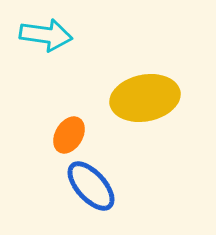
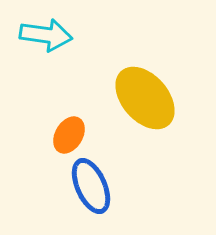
yellow ellipse: rotated 60 degrees clockwise
blue ellipse: rotated 18 degrees clockwise
